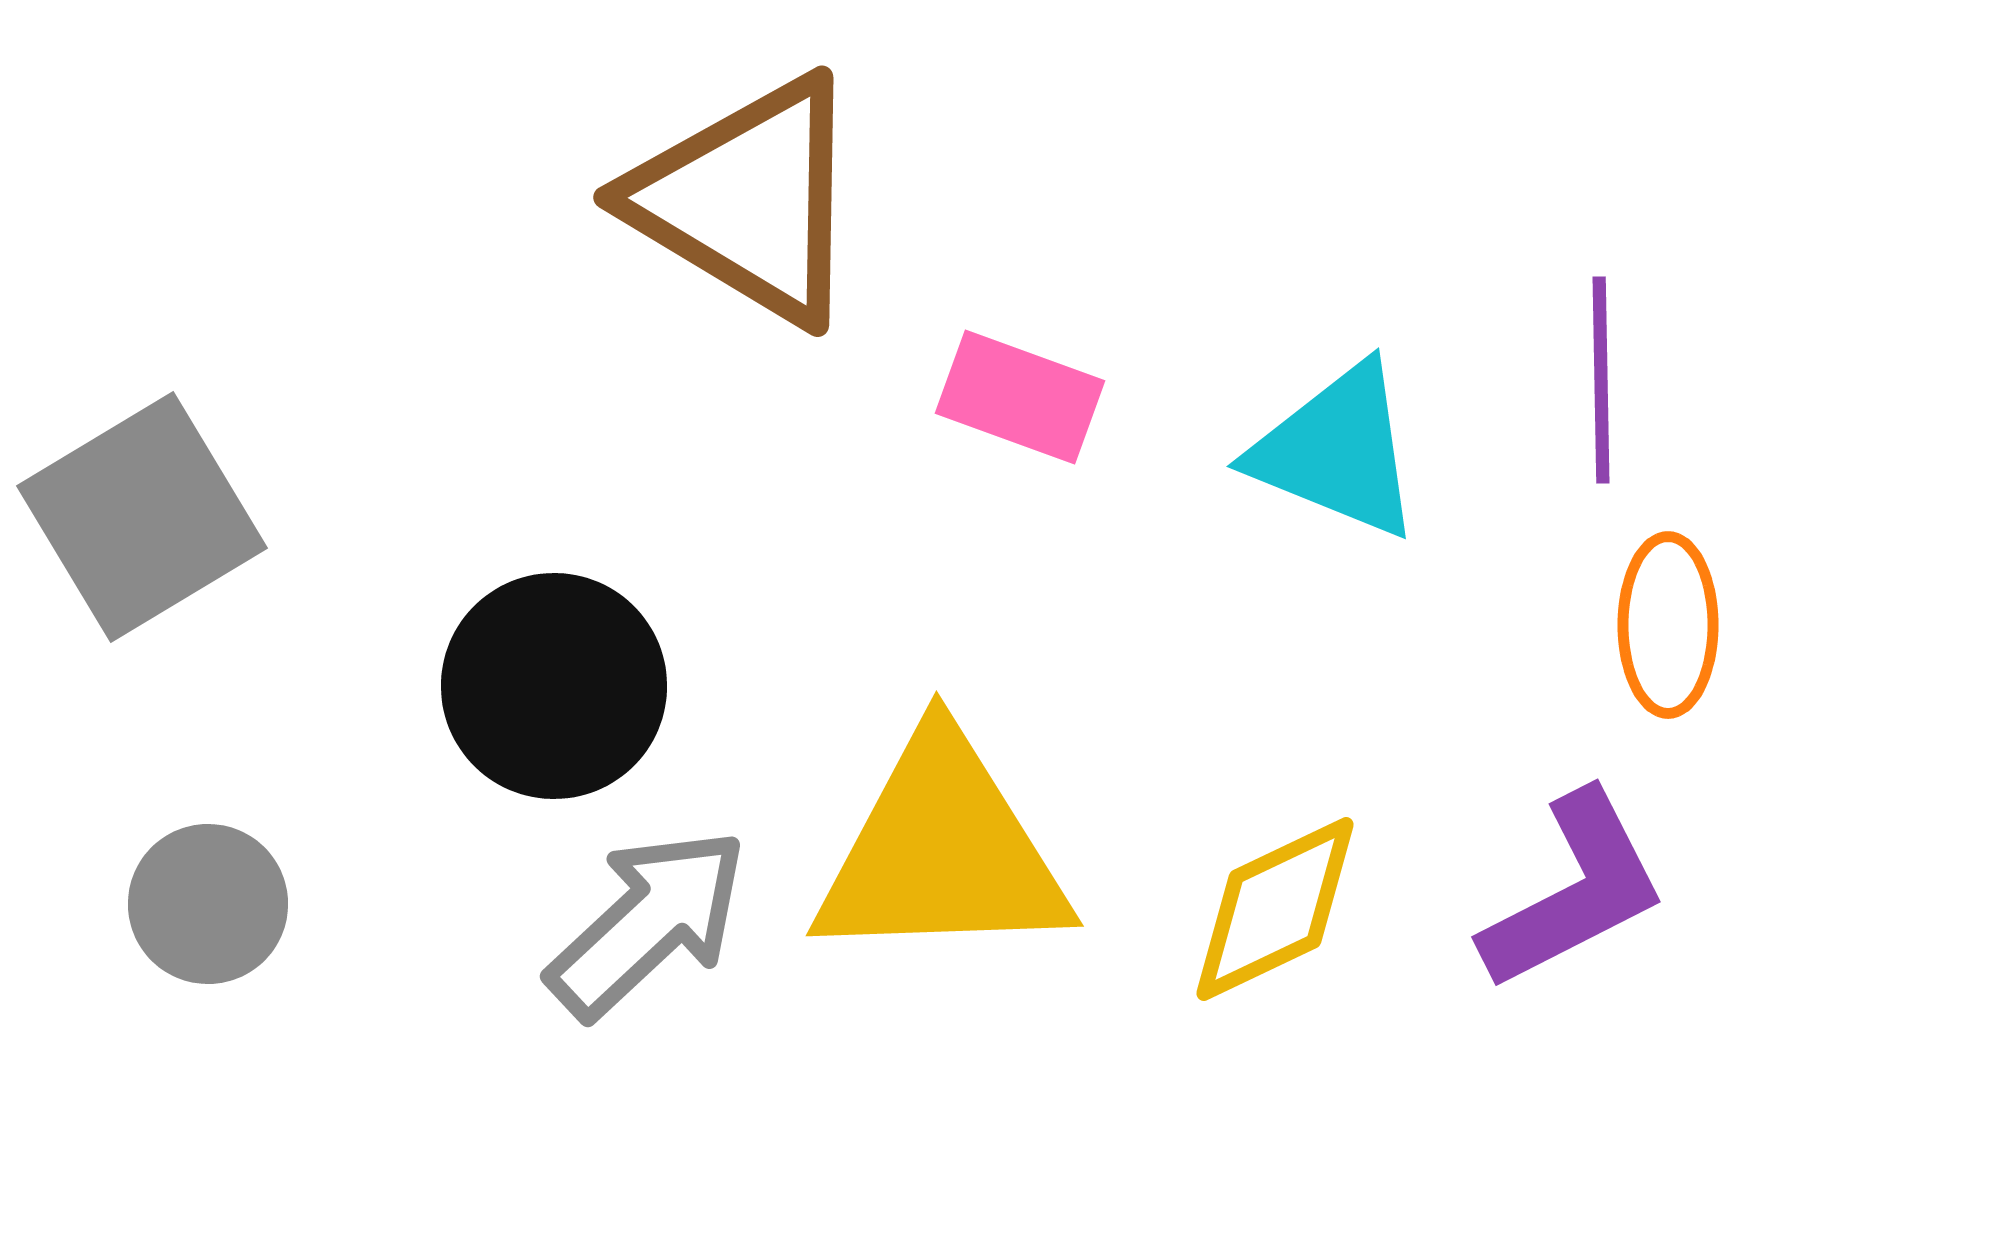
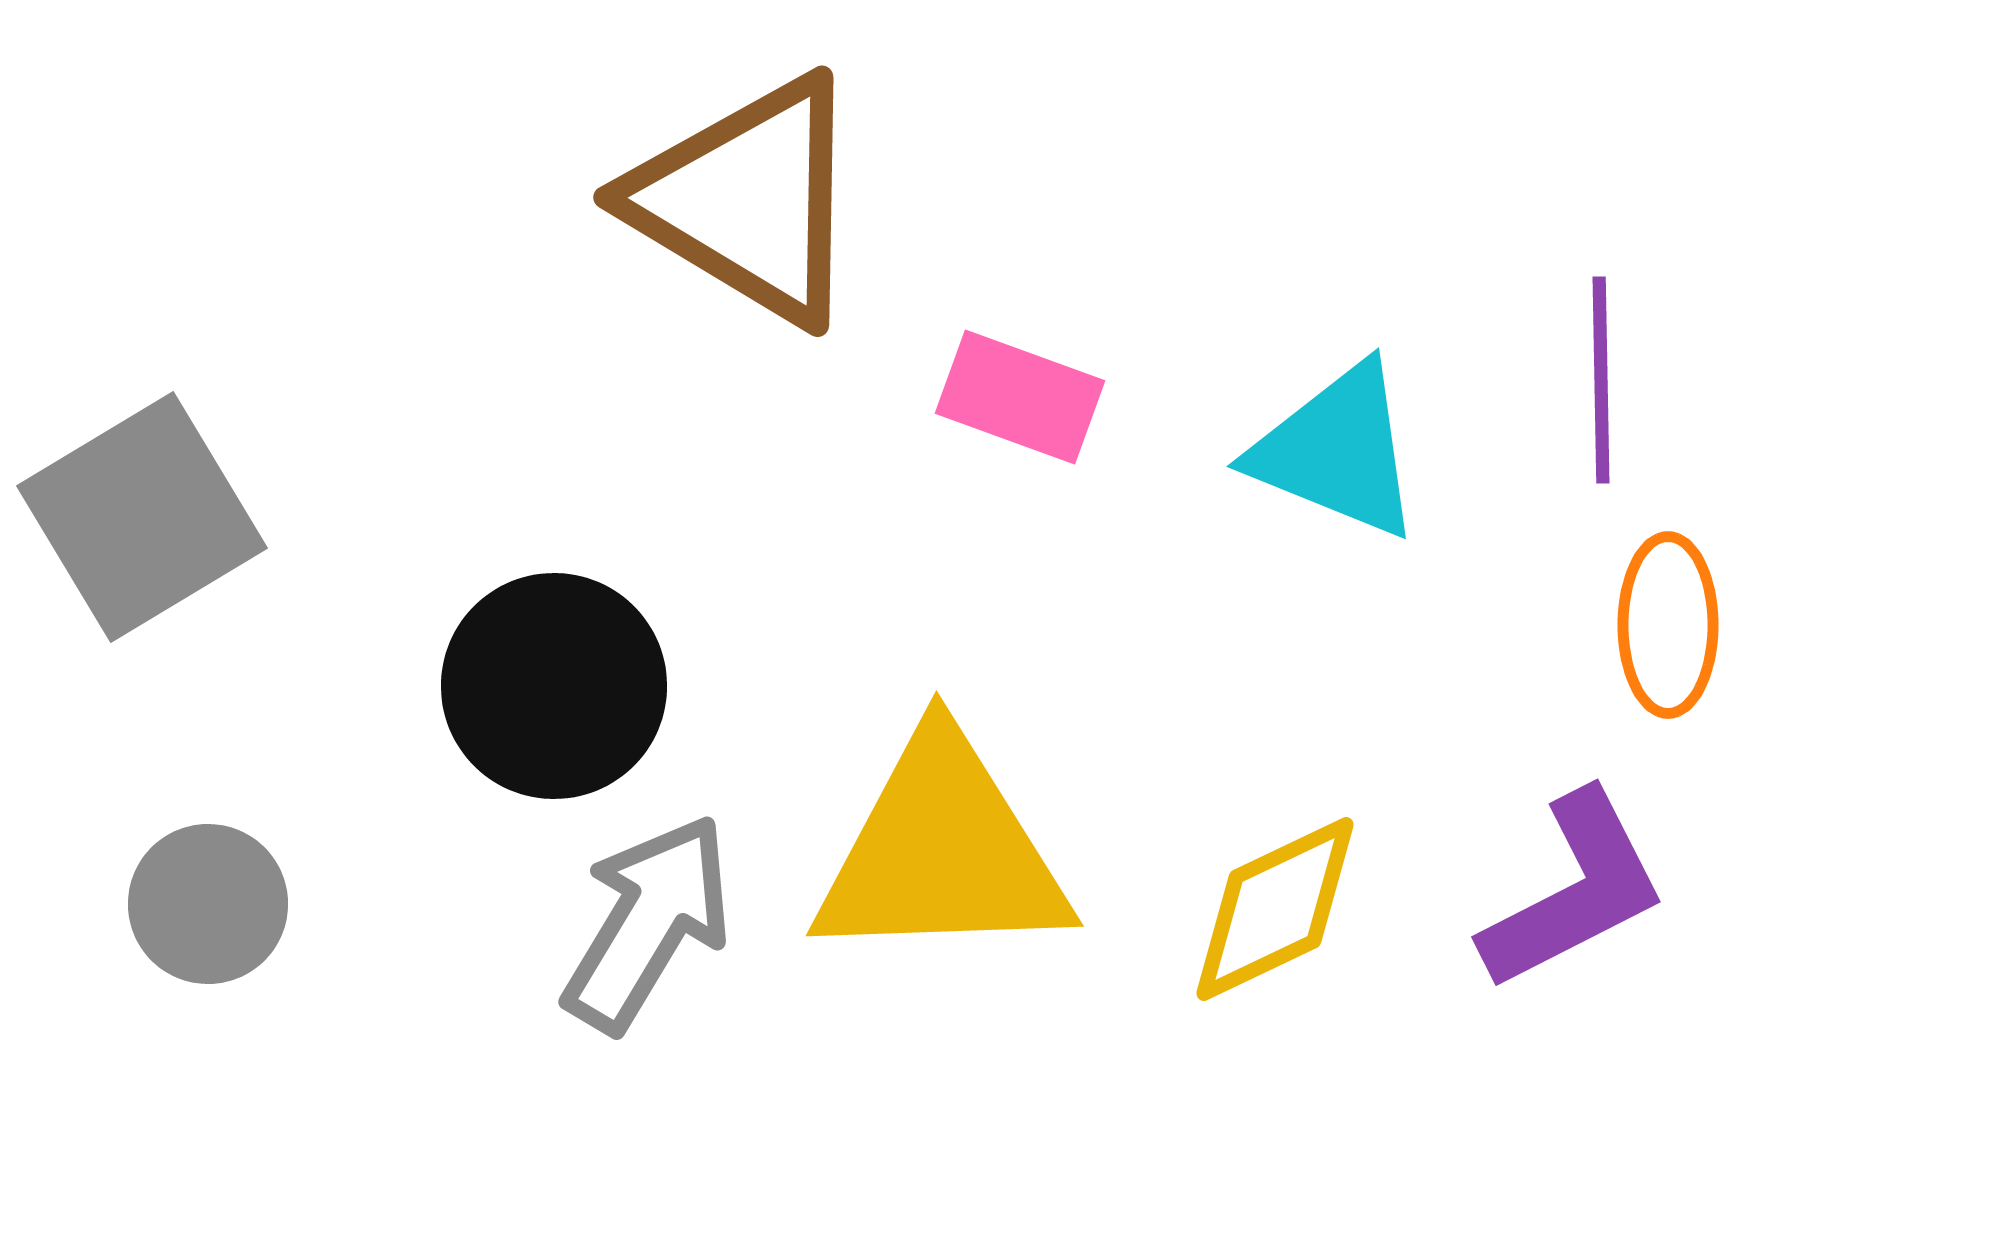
gray arrow: rotated 16 degrees counterclockwise
